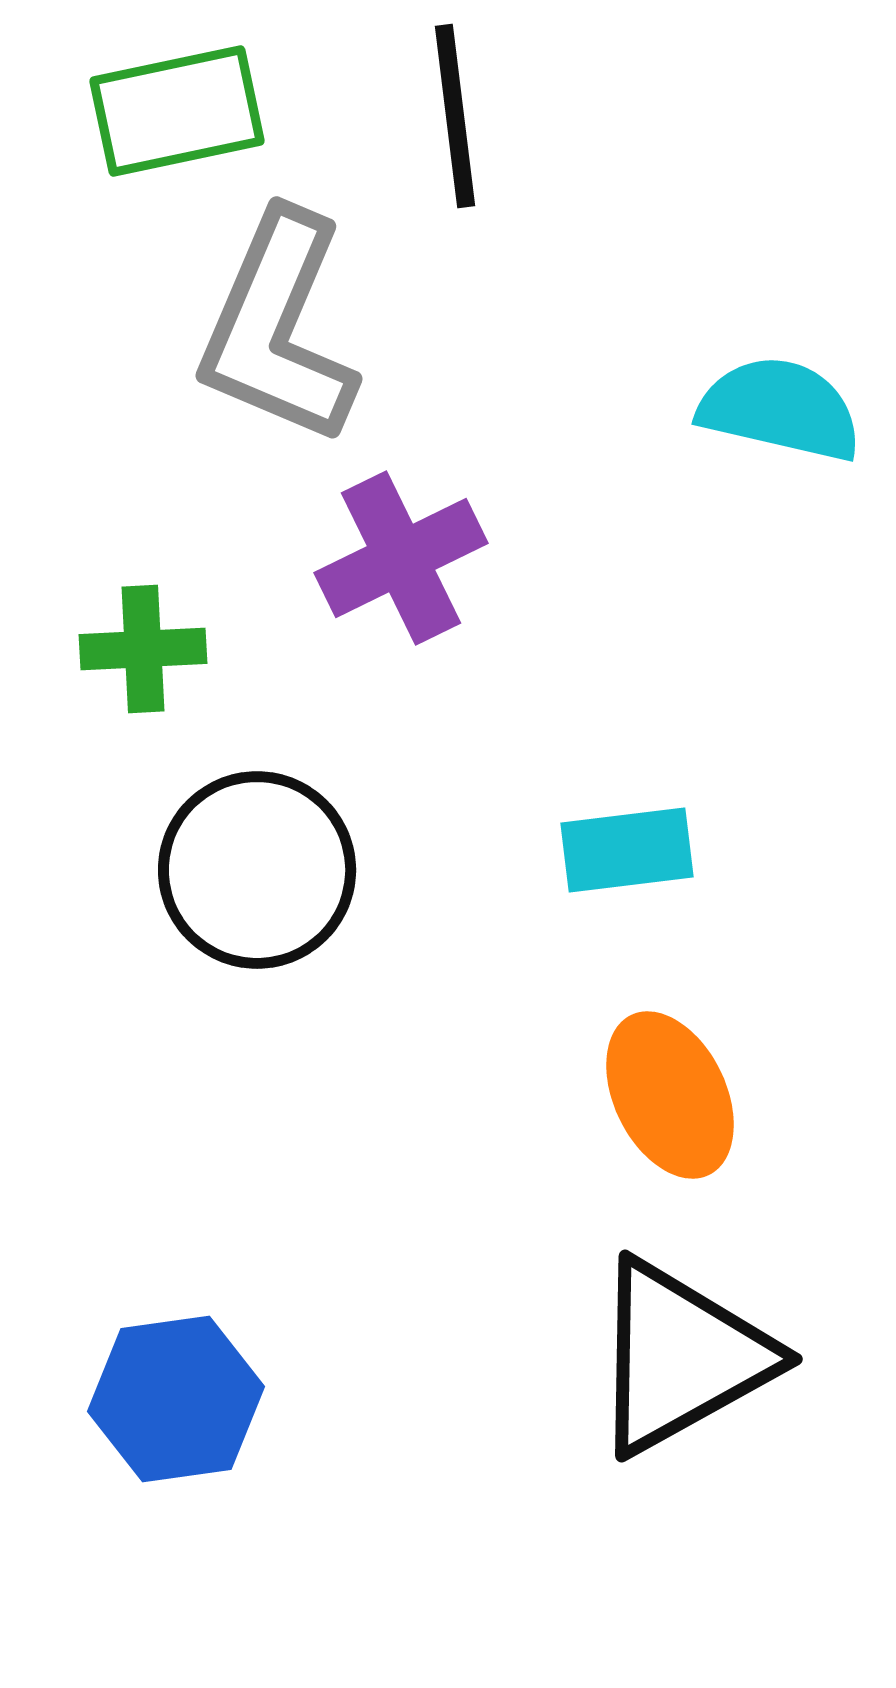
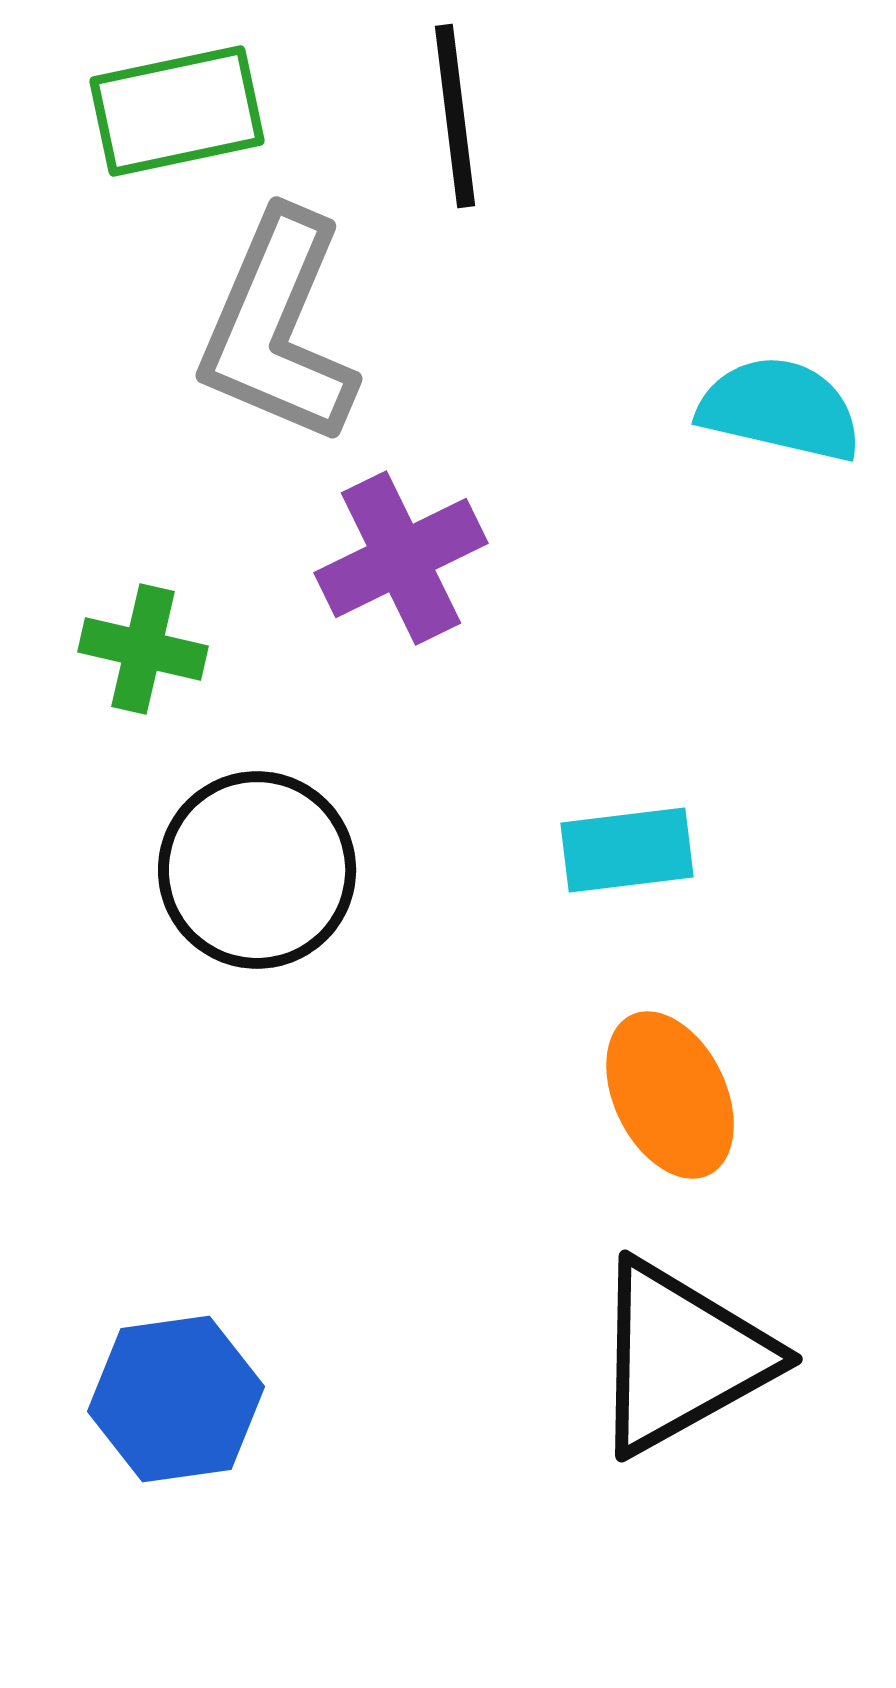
green cross: rotated 16 degrees clockwise
